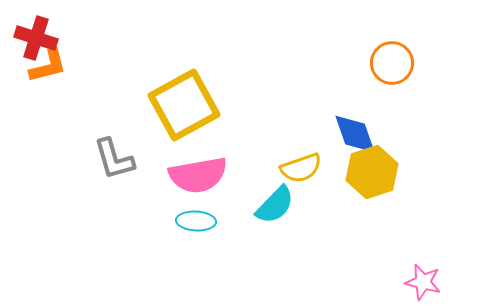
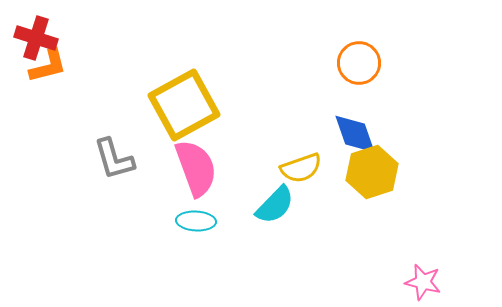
orange circle: moved 33 px left
pink semicircle: moved 2 px left, 7 px up; rotated 100 degrees counterclockwise
